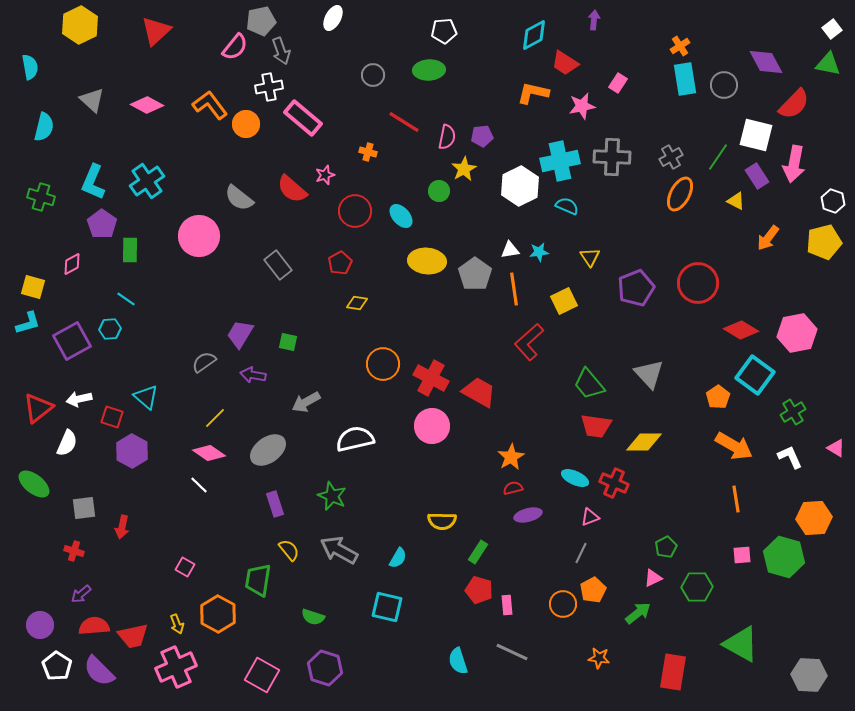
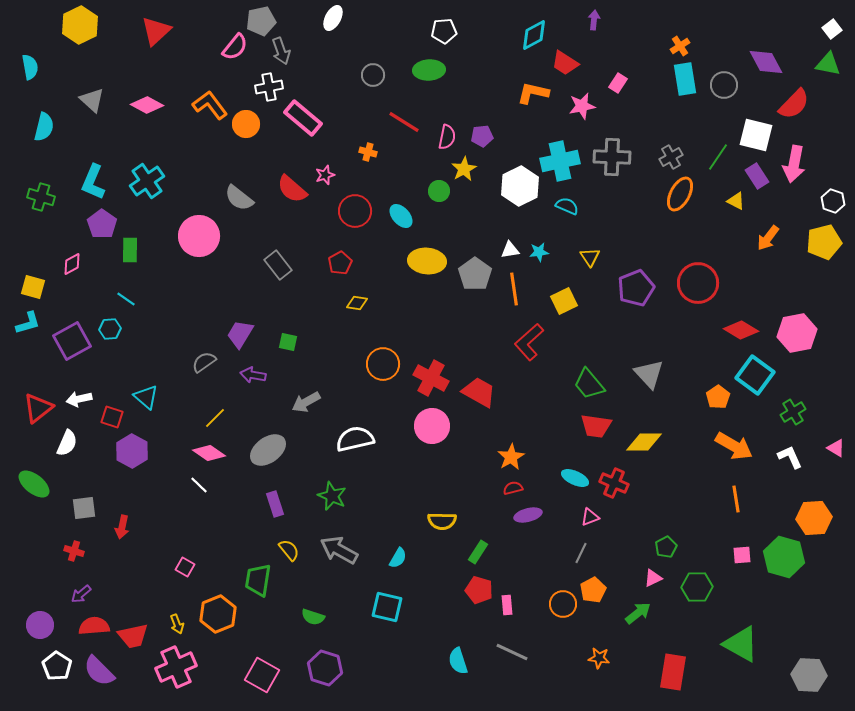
orange hexagon at (218, 614): rotated 9 degrees clockwise
